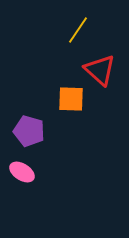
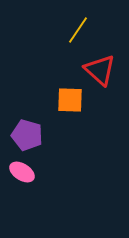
orange square: moved 1 px left, 1 px down
purple pentagon: moved 2 px left, 4 px down
